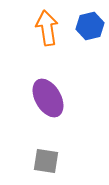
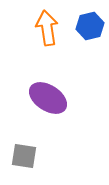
purple ellipse: rotated 27 degrees counterclockwise
gray square: moved 22 px left, 5 px up
